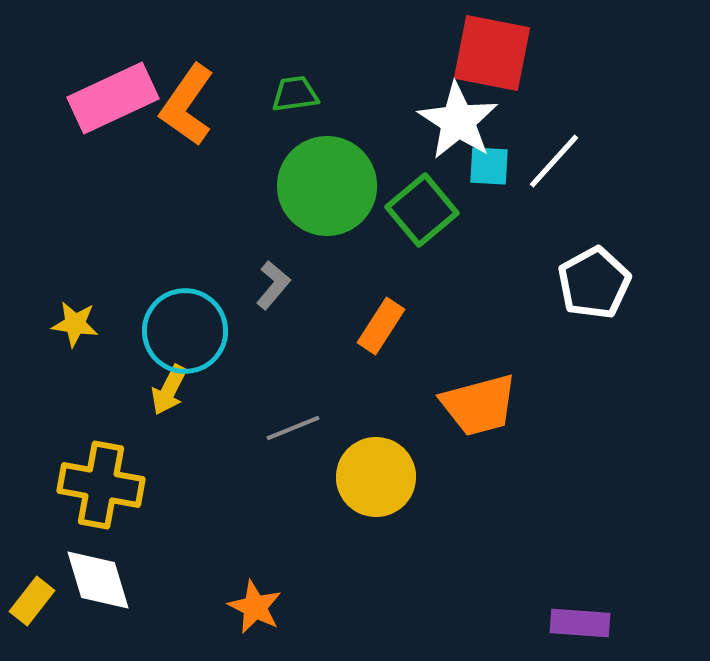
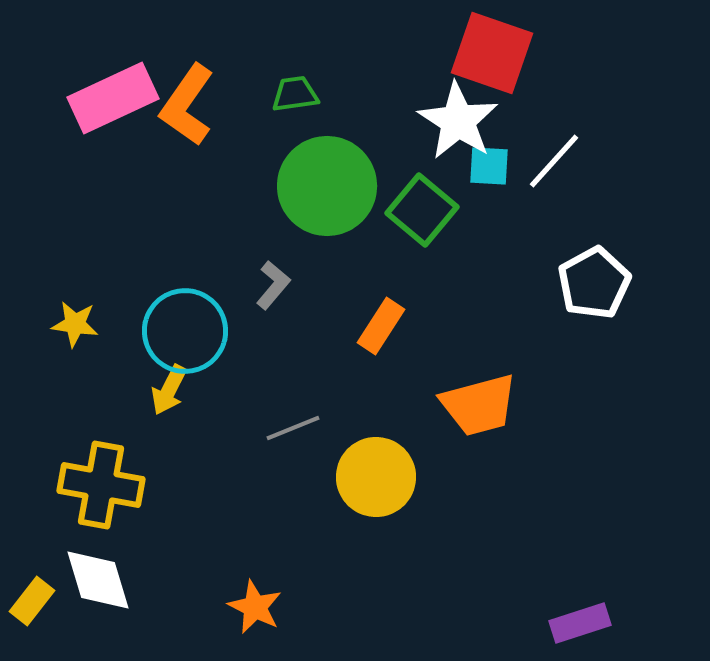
red square: rotated 8 degrees clockwise
green square: rotated 10 degrees counterclockwise
purple rectangle: rotated 22 degrees counterclockwise
